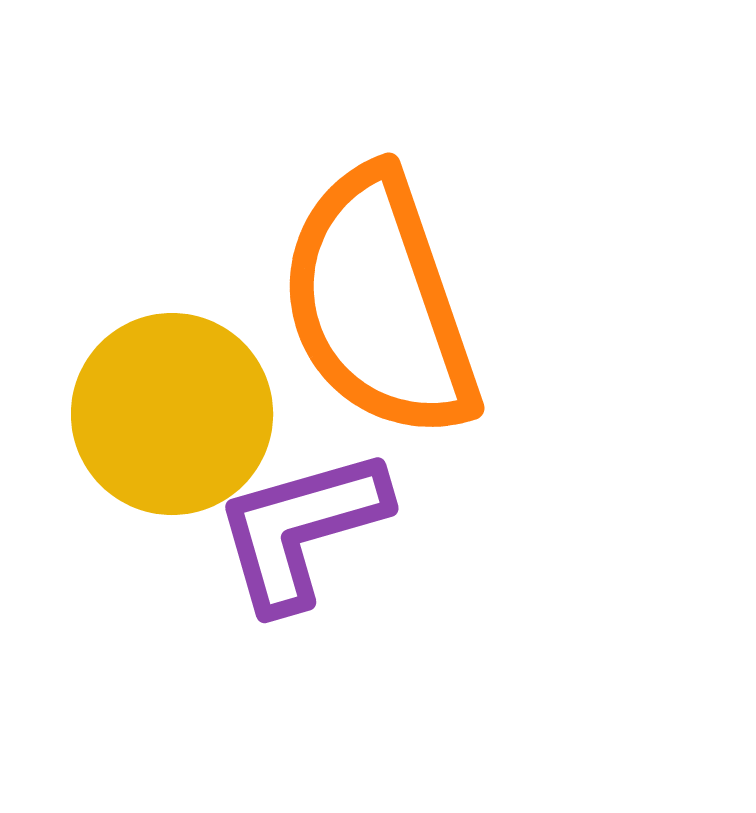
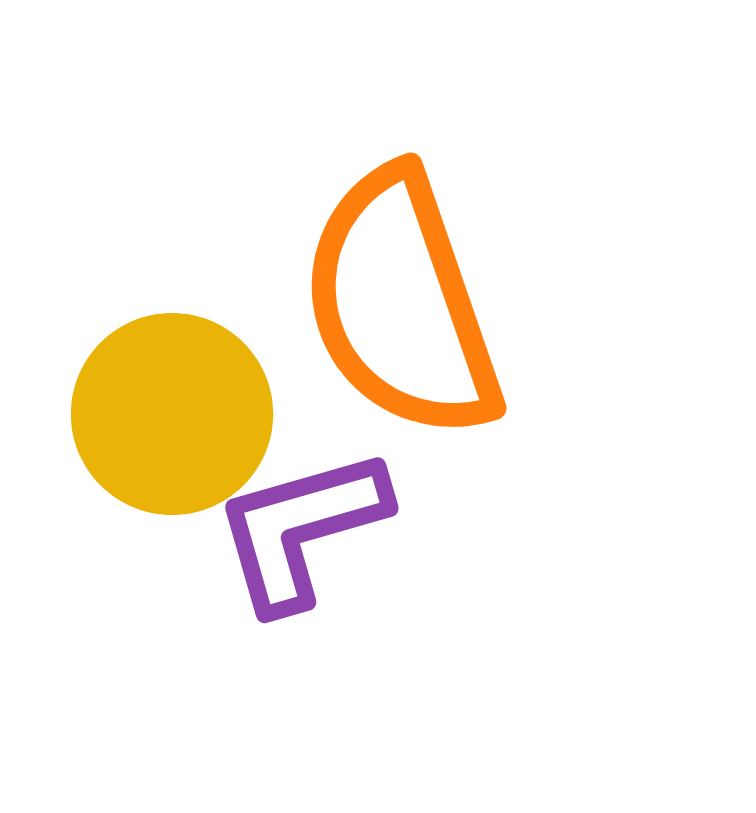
orange semicircle: moved 22 px right
